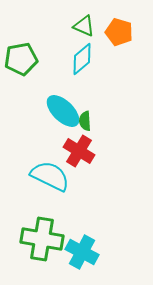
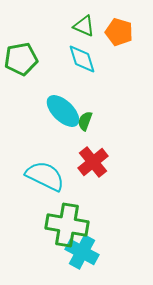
cyan diamond: rotated 68 degrees counterclockwise
green semicircle: rotated 24 degrees clockwise
red cross: moved 14 px right, 11 px down; rotated 20 degrees clockwise
cyan semicircle: moved 5 px left
green cross: moved 25 px right, 14 px up
